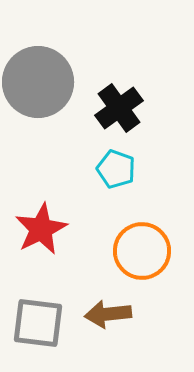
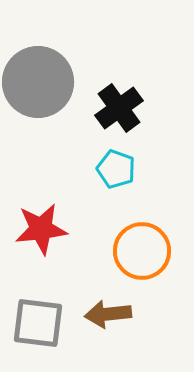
red star: rotated 20 degrees clockwise
